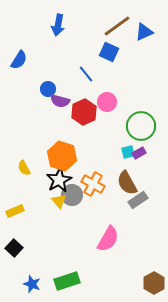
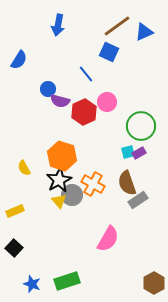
brown semicircle: rotated 10 degrees clockwise
